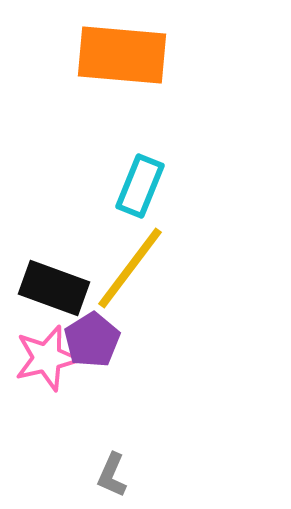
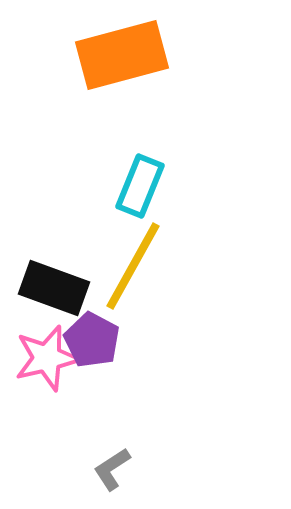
orange rectangle: rotated 20 degrees counterclockwise
yellow line: moved 3 px right, 2 px up; rotated 8 degrees counterclockwise
purple pentagon: rotated 12 degrees counterclockwise
gray L-shape: moved 6 px up; rotated 33 degrees clockwise
